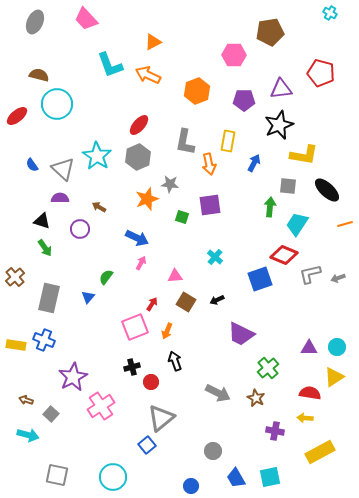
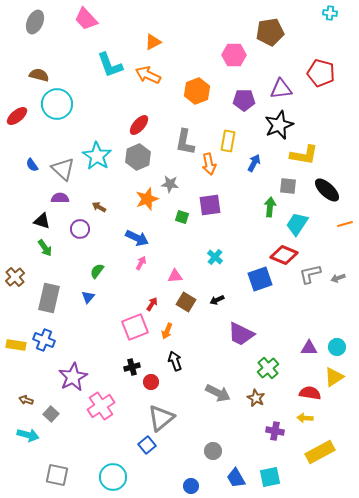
cyan cross at (330, 13): rotated 24 degrees counterclockwise
green semicircle at (106, 277): moved 9 px left, 6 px up
